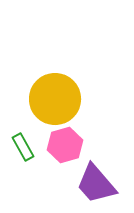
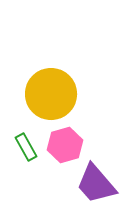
yellow circle: moved 4 px left, 5 px up
green rectangle: moved 3 px right
